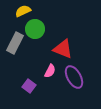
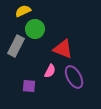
gray rectangle: moved 1 px right, 3 px down
purple square: rotated 32 degrees counterclockwise
